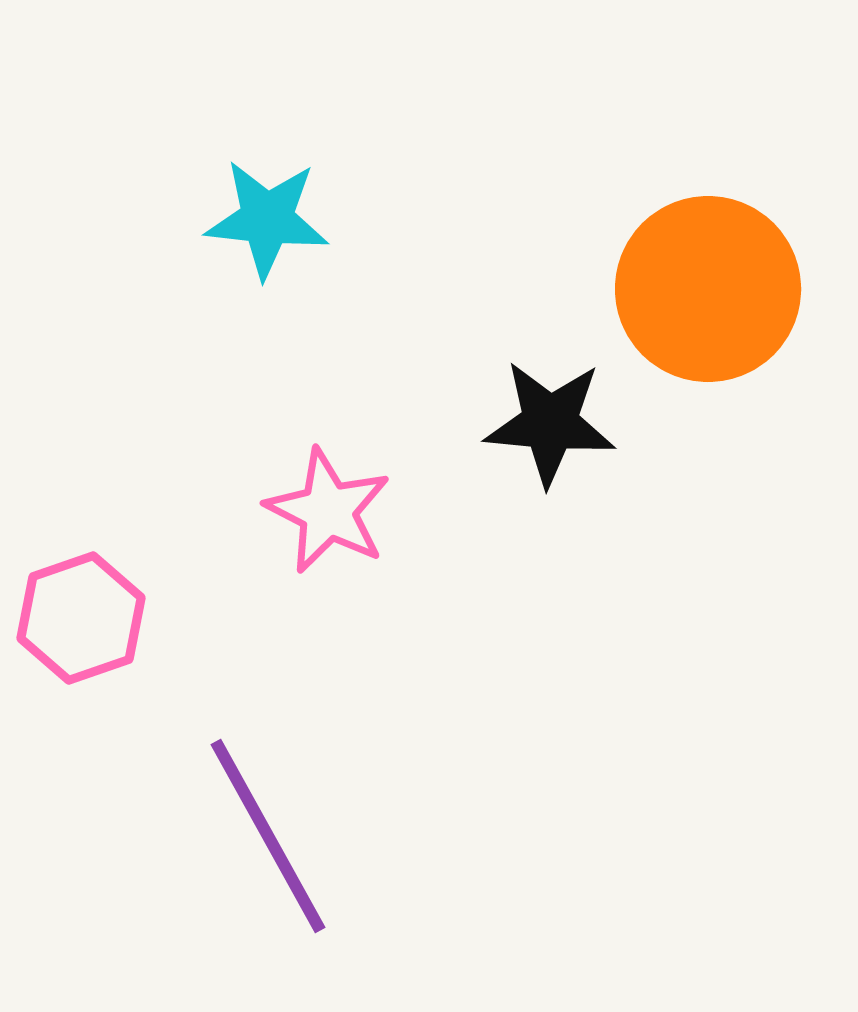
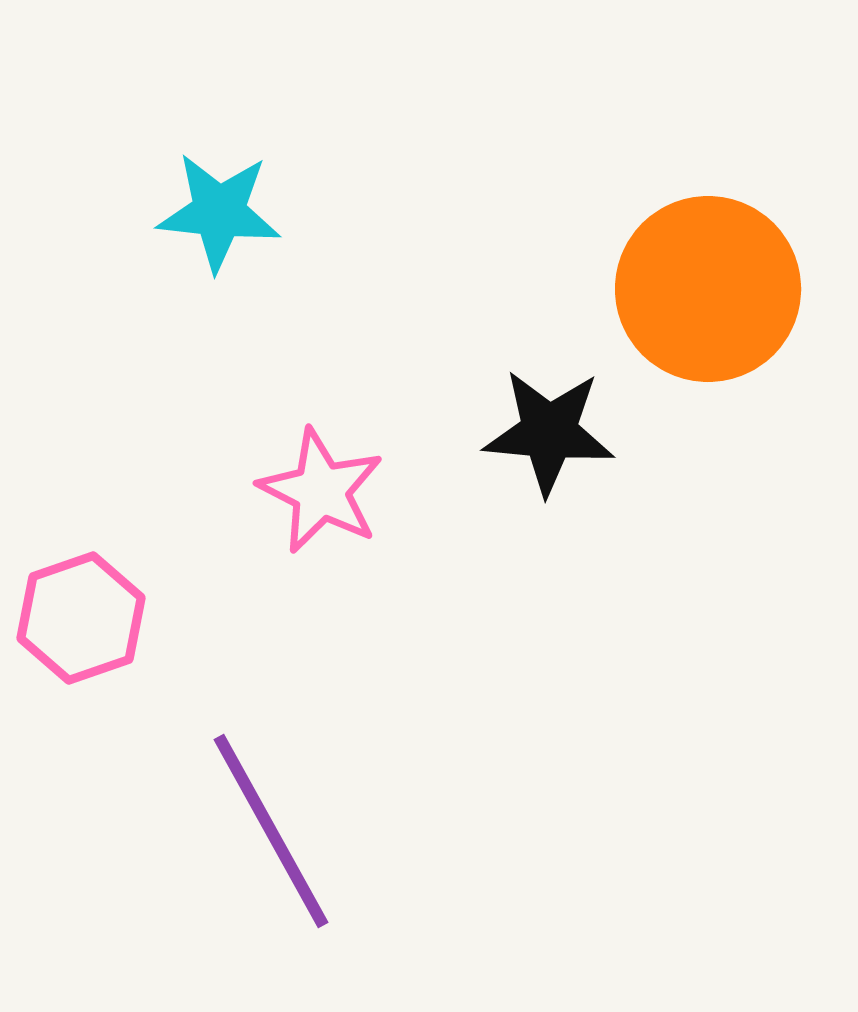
cyan star: moved 48 px left, 7 px up
black star: moved 1 px left, 9 px down
pink star: moved 7 px left, 20 px up
purple line: moved 3 px right, 5 px up
